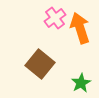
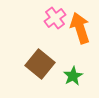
green star: moved 8 px left, 7 px up
